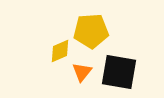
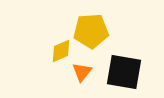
yellow diamond: moved 1 px right
black square: moved 5 px right
